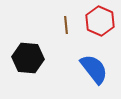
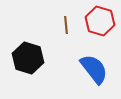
red hexagon: rotated 8 degrees counterclockwise
black hexagon: rotated 12 degrees clockwise
